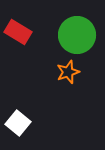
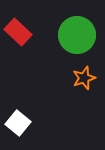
red rectangle: rotated 12 degrees clockwise
orange star: moved 16 px right, 6 px down
